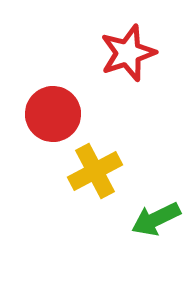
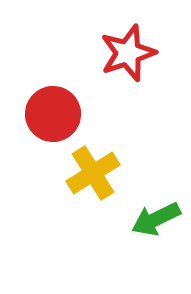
yellow cross: moved 2 px left, 2 px down; rotated 4 degrees counterclockwise
